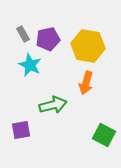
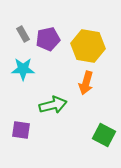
cyan star: moved 7 px left, 4 px down; rotated 25 degrees counterclockwise
purple square: rotated 18 degrees clockwise
